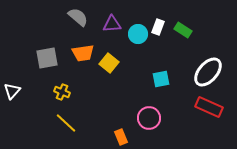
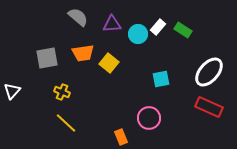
white rectangle: rotated 21 degrees clockwise
white ellipse: moved 1 px right
